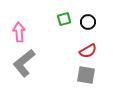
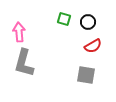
green square: rotated 32 degrees clockwise
red semicircle: moved 5 px right, 5 px up
gray L-shape: rotated 36 degrees counterclockwise
